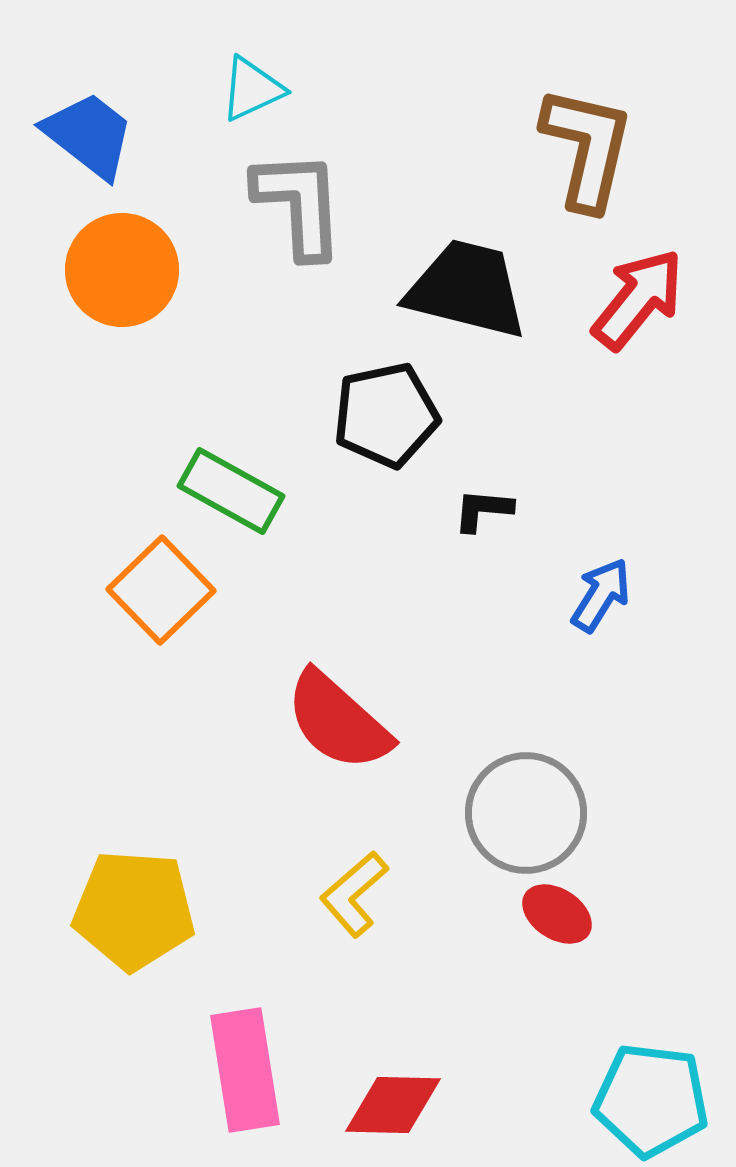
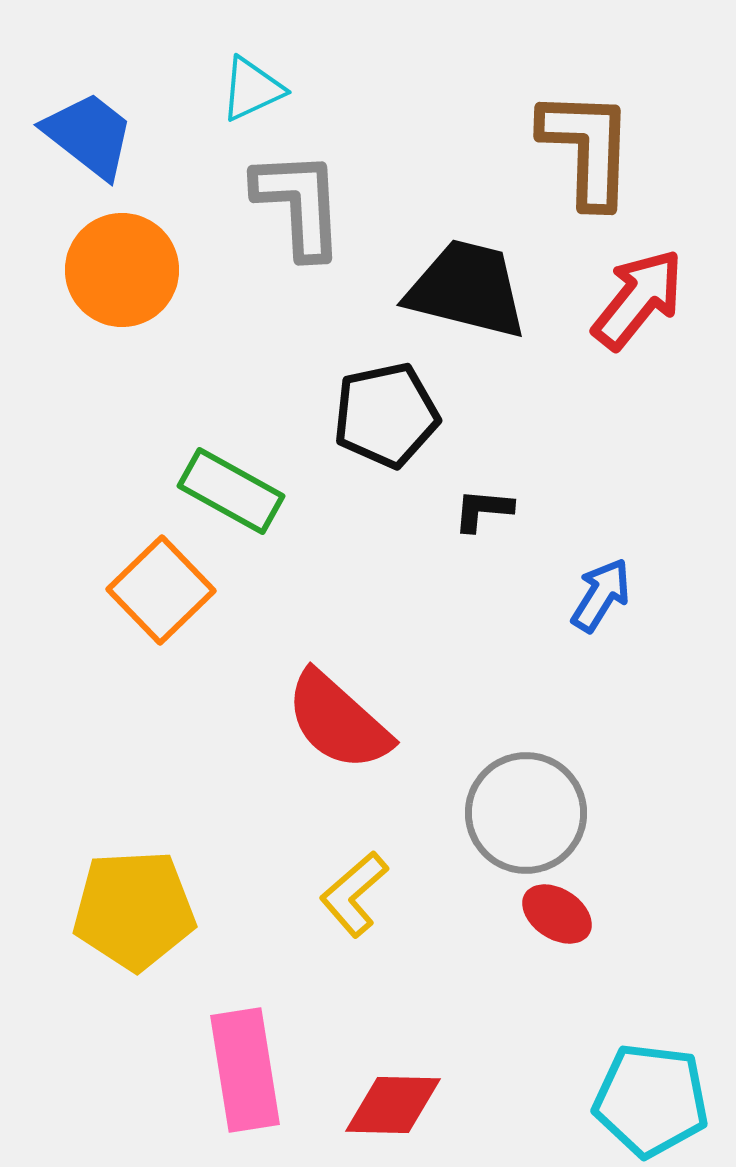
brown L-shape: rotated 11 degrees counterclockwise
yellow pentagon: rotated 7 degrees counterclockwise
